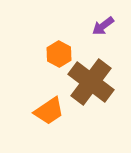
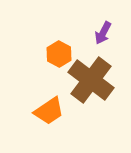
purple arrow: moved 7 px down; rotated 25 degrees counterclockwise
brown cross: moved 2 px up
